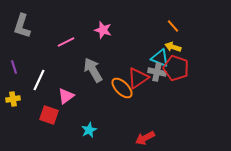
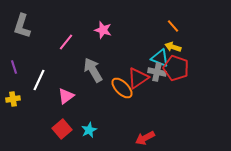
pink line: rotated 24 degrees counterclockwise
red square: moved 13 px right, 14 px down; rotated 30 degrees clockwise
